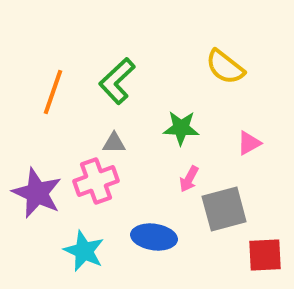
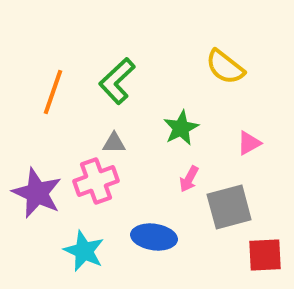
green star: rotated 30 degrees counterclockwise
gray square: moved 5 px right, 2 px up
